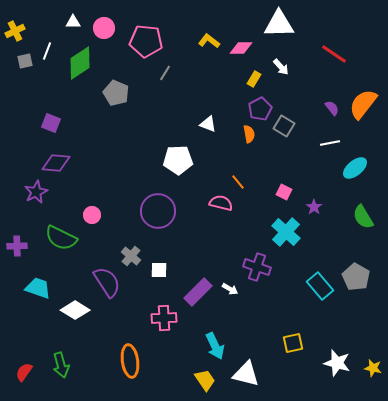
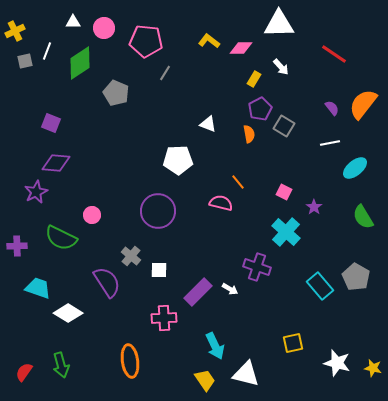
white diamond at (75, 310): moved 7 px left, 3 px down
